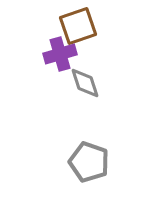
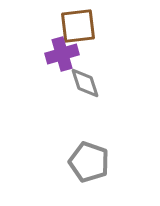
brown square: rotated 12 degrees clockwise
purple cross: moved 2 px right
